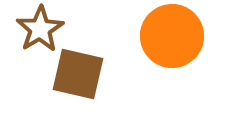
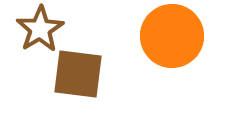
brown square: rotated 6 degrees counterclockwise
